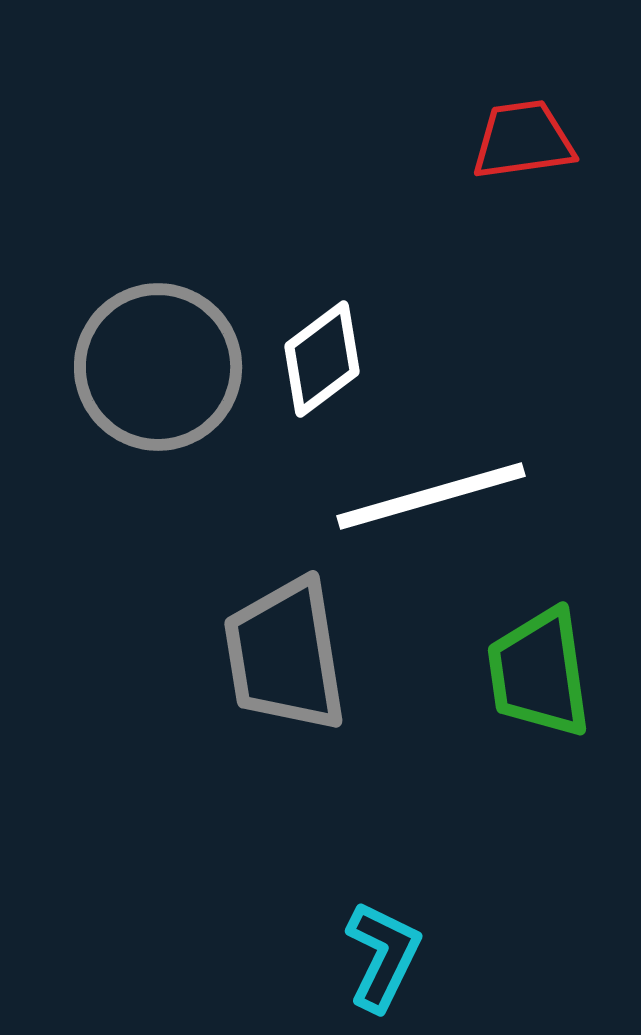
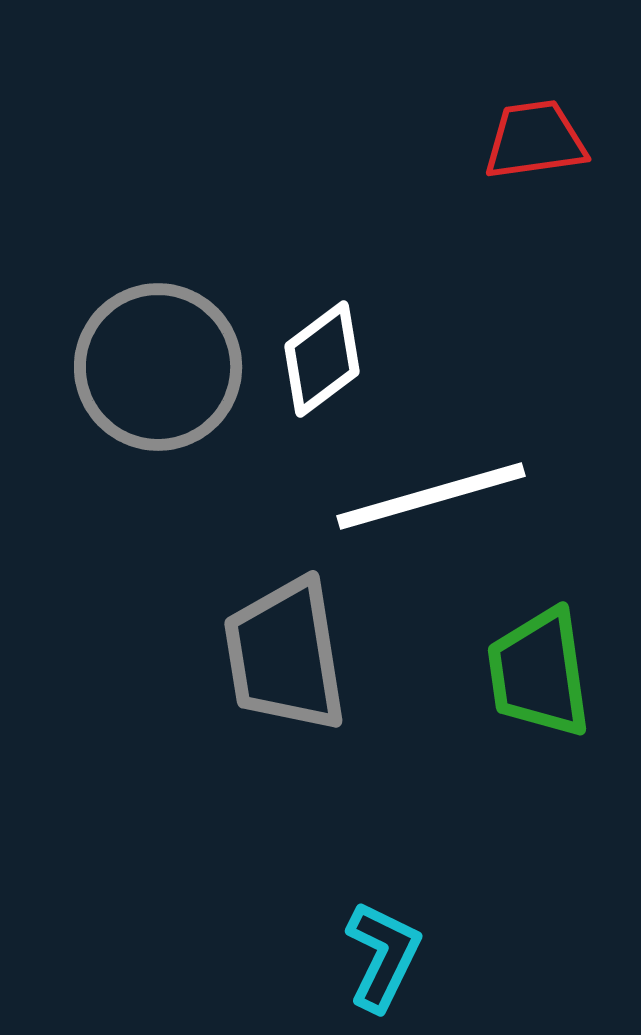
red trapezoid: moved 12 px right
